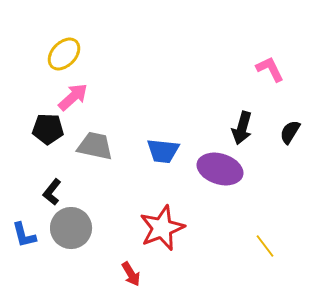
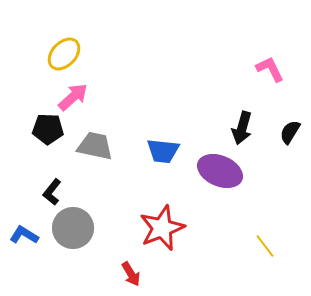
purple ellipse: moved 2 px down; rotated 6 degrees clockwise
gray circle: moved 2 px right
blue L-shape: rotated 136 degrees clockwise
